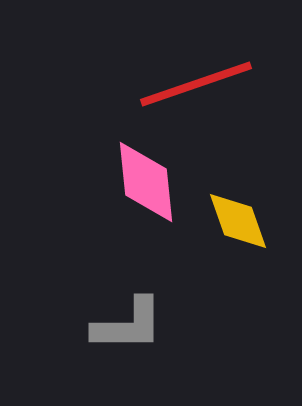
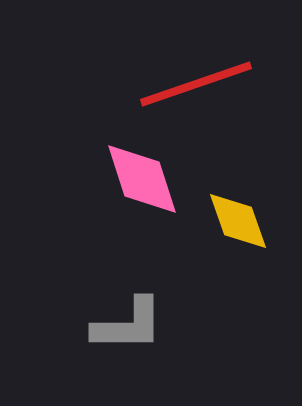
pink diamond: moved 4 px left, 3 px up; rotated 12 degrees counterclockwise
